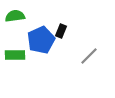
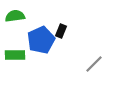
gray line: moved 5 px right, 8 px down
